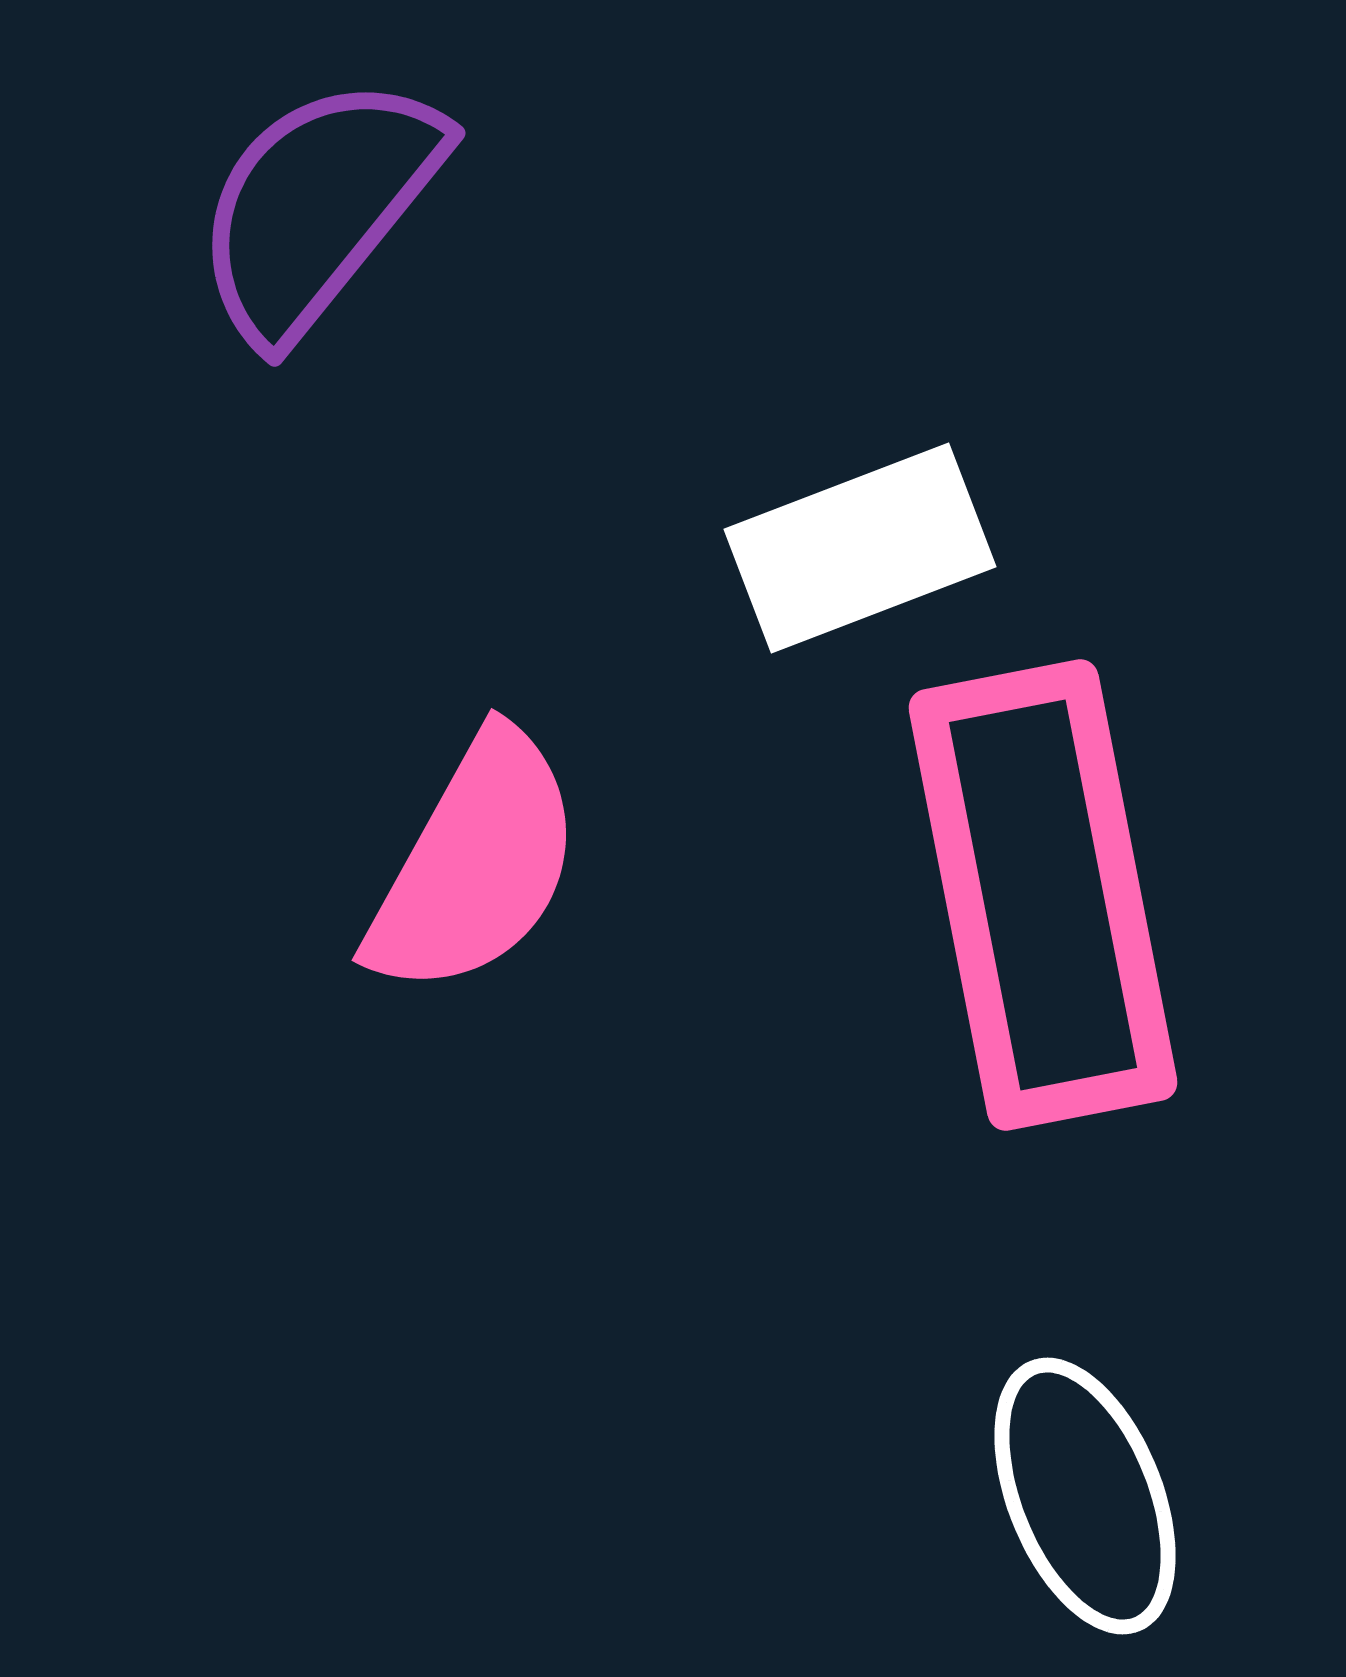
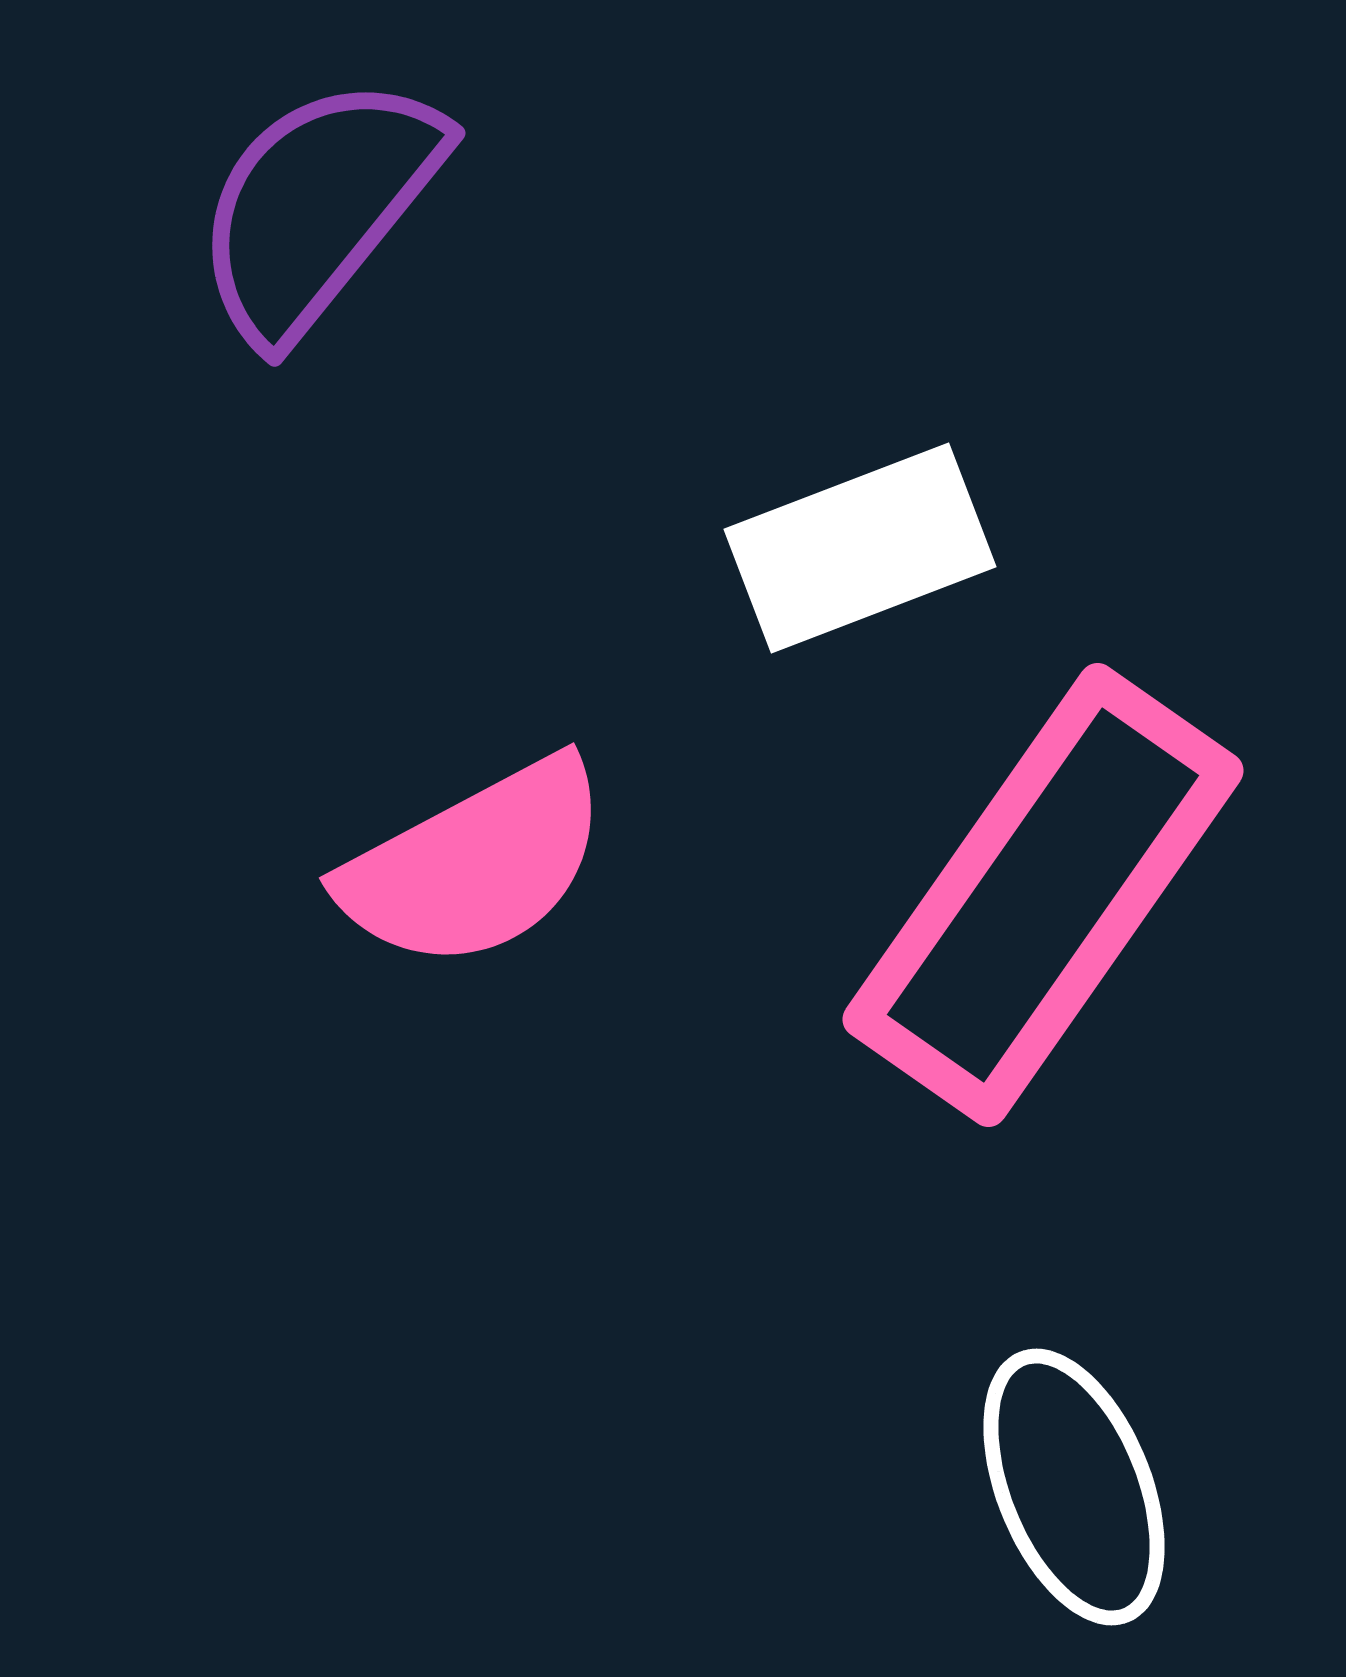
pink semicircle: rotated 33 degrees clockwise
pink rectangle: rotated 46 degrees clockwise
white ellipse: moved 11 px left, 9 px up
